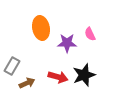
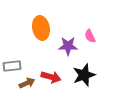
pink semicircle: moved 2 px down
purple star: moved 1 px right, 3 px down
gray rectangle: rotated 54 degrees clockwise
red arrow: moved 7 px left
